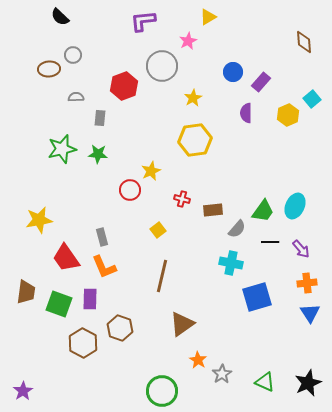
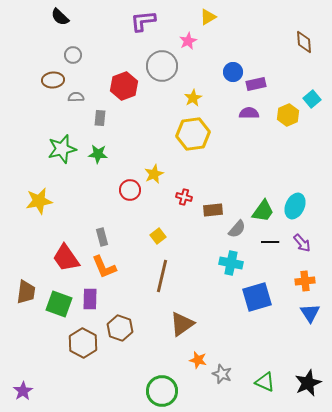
brown ellipse at (49, 69): moved 4 px right, 11 px down
purple rectangle at (261, 82): moved 5 px left, 2 px down; rotated 36 degrees clockwise
purple semicircle at (246, 113): moved 3 px right; rotated 90 degrees clockwise
yellow hexagon at (195, 140): moved 2 px left, 6 px up
yellow star at (151, 171): moved 3 px right, 3 px down
red cross at (182, 199): moved 2 px right, 2 px up
yellow star at (39, 220): moved 19 px up
yellow square at (158, 230): moved 6 px down
purple arrow at (301, 249): moved 1 px right, 6 px up
orange cross at (307, 283): moved 2 px left, 2 px up
orange star at (198, 360): rotated 18 degrees counterclockwise
gray star at (222, 374): rotated 18 degrees counterclockwise
